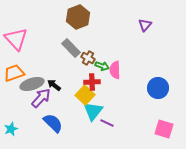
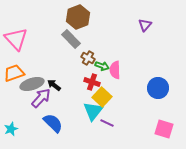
gray rectangle: moved 9 px up
red cross: rotated 21 degrees clockwise
yellow square: moved 17 px right, 2 px down
